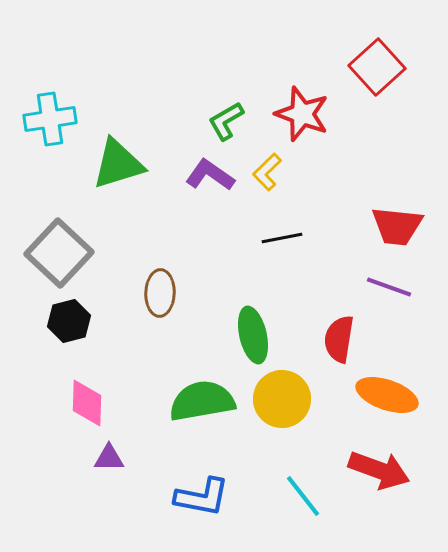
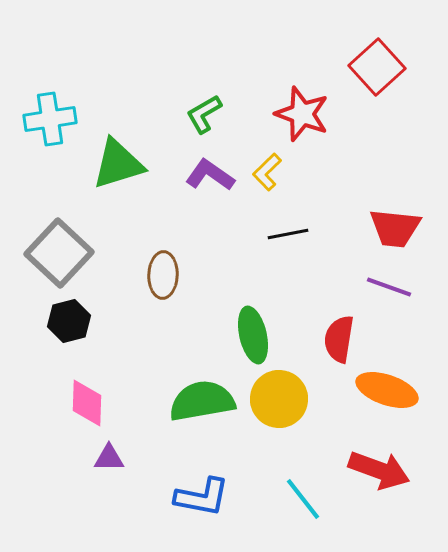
green L-shape: moved 22 px left, 7 px up
red trapezoid: moved 2 px left, 2 px down
black line: moved 6 px right, 4 px up
brown ellipse: moved 3 px right, 18 px up
orange ellipse: moved 5 px up
yellow circle: moved 3 px left
cyan line: moved 3 px down
